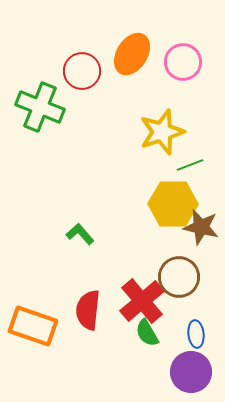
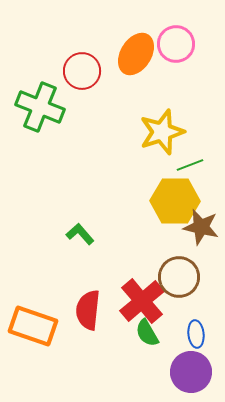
orange ellipse: moved 4 px right
pink circle: moved 7 px left, 18 px up
yellow hexagon: moved 2 px right, 3 px up
